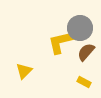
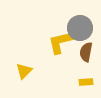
brown semicircle: rotated 30 degrees counterclockwise
yellow rectangle: moved 2 px right; rotated 32 degrees counterclockwise
